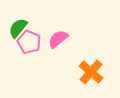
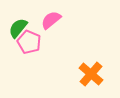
pink semicircle: moved 7 px left, 19 px up
orange cross: moved 2 px down
